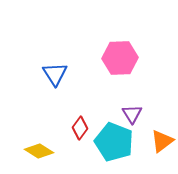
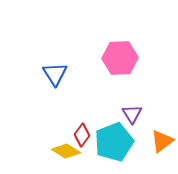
red diamond: moved 2 px right, 7 px down
cyan pentagon: rotated 30 degrees clockwise
yellow diamond: moved 27 px right
